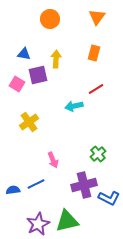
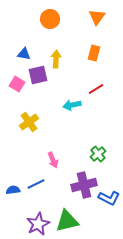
cyan arrow: moved 2 px left, 1 px up
